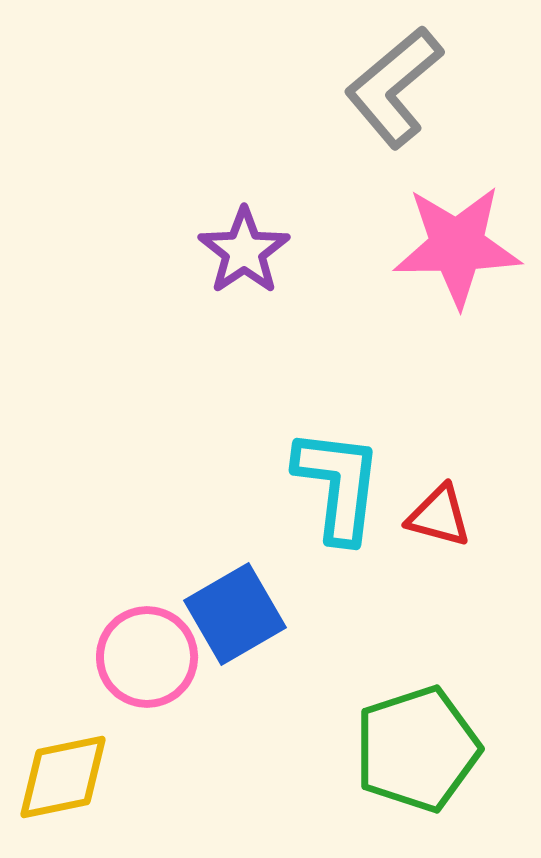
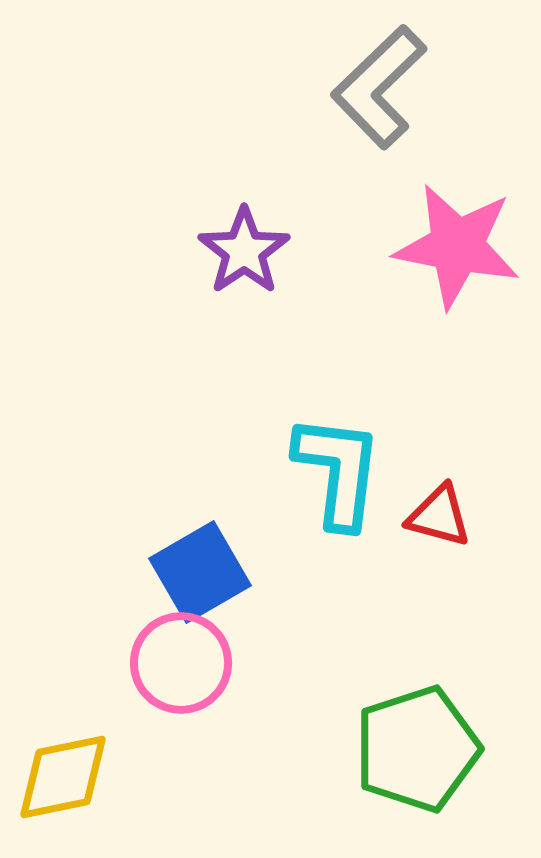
gray L-shape: moved 15 px left; rotated 4 degrees counterclockwise
pink star: rotated 12 degrees clockwise
cyan L-shape: moved 14 px up
blue square: moved 35 px left, 42 px up
pink circle: moved 34 px right, 6 px down
